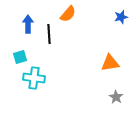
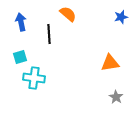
orange semicircle: rotated 90 degrees counterclockwise
blue arrow: moved 7 px left, 2 px up; rotated 12 degrees counterclockwise
